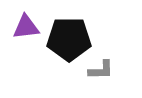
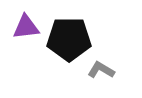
gray L-shape: rotated 148 degrees counterclockwise
